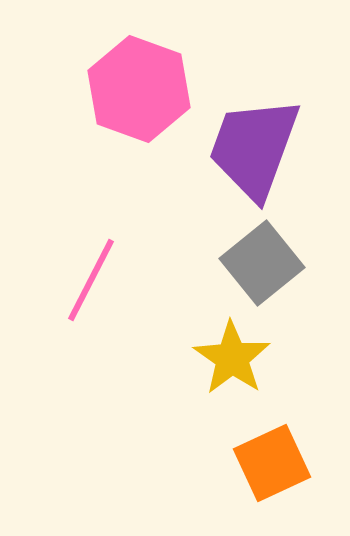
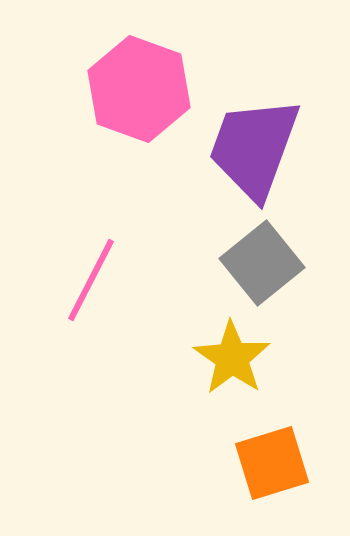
orange square: rotated 8 degrees clockwise
